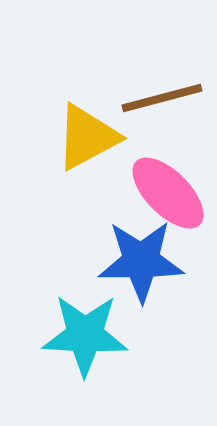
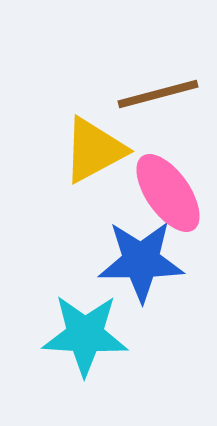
brown line: moved 4 px left, 4 px up
yellow triangle: moved 7 px right, 13 px down
pink ellipse: rotated 10 degrees clockwise
